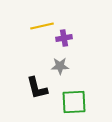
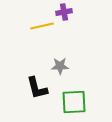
purple cross: moved 26 px up
